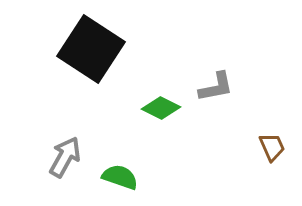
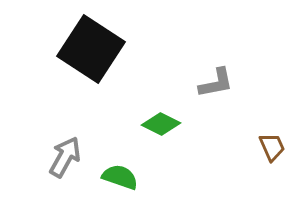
gray L-shape: moved 4 px up
green diamond: moved 16 px down
